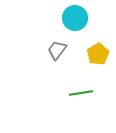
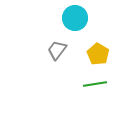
yellow pentagon: rotated 10 degrees counterclockwise
green line: moved 14 px right, 9 px up
